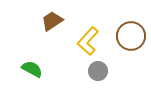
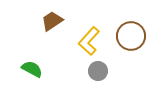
yellow L-shape: moved 1 px right
